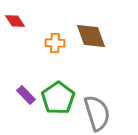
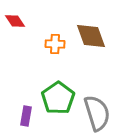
orange cross: moved 1 px down
purple rectangle: moved 21 px down; rotated 54 degrees clockwise
